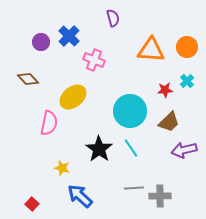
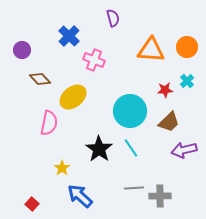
purple circle: moved 19 px left, 8 px down
brown diamond: moved 12 px right
yellow star: rotated 21 degrees clockwise
